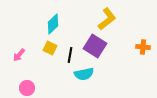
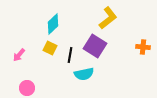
yellow L-shape: moved 1 px right, 1 px up
